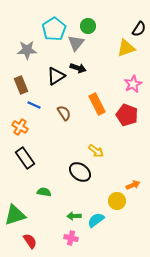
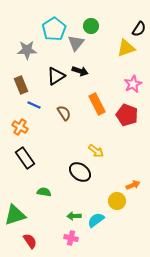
green circle: moved 3 px right
black arrow: moved 2 px right, 3 px down
